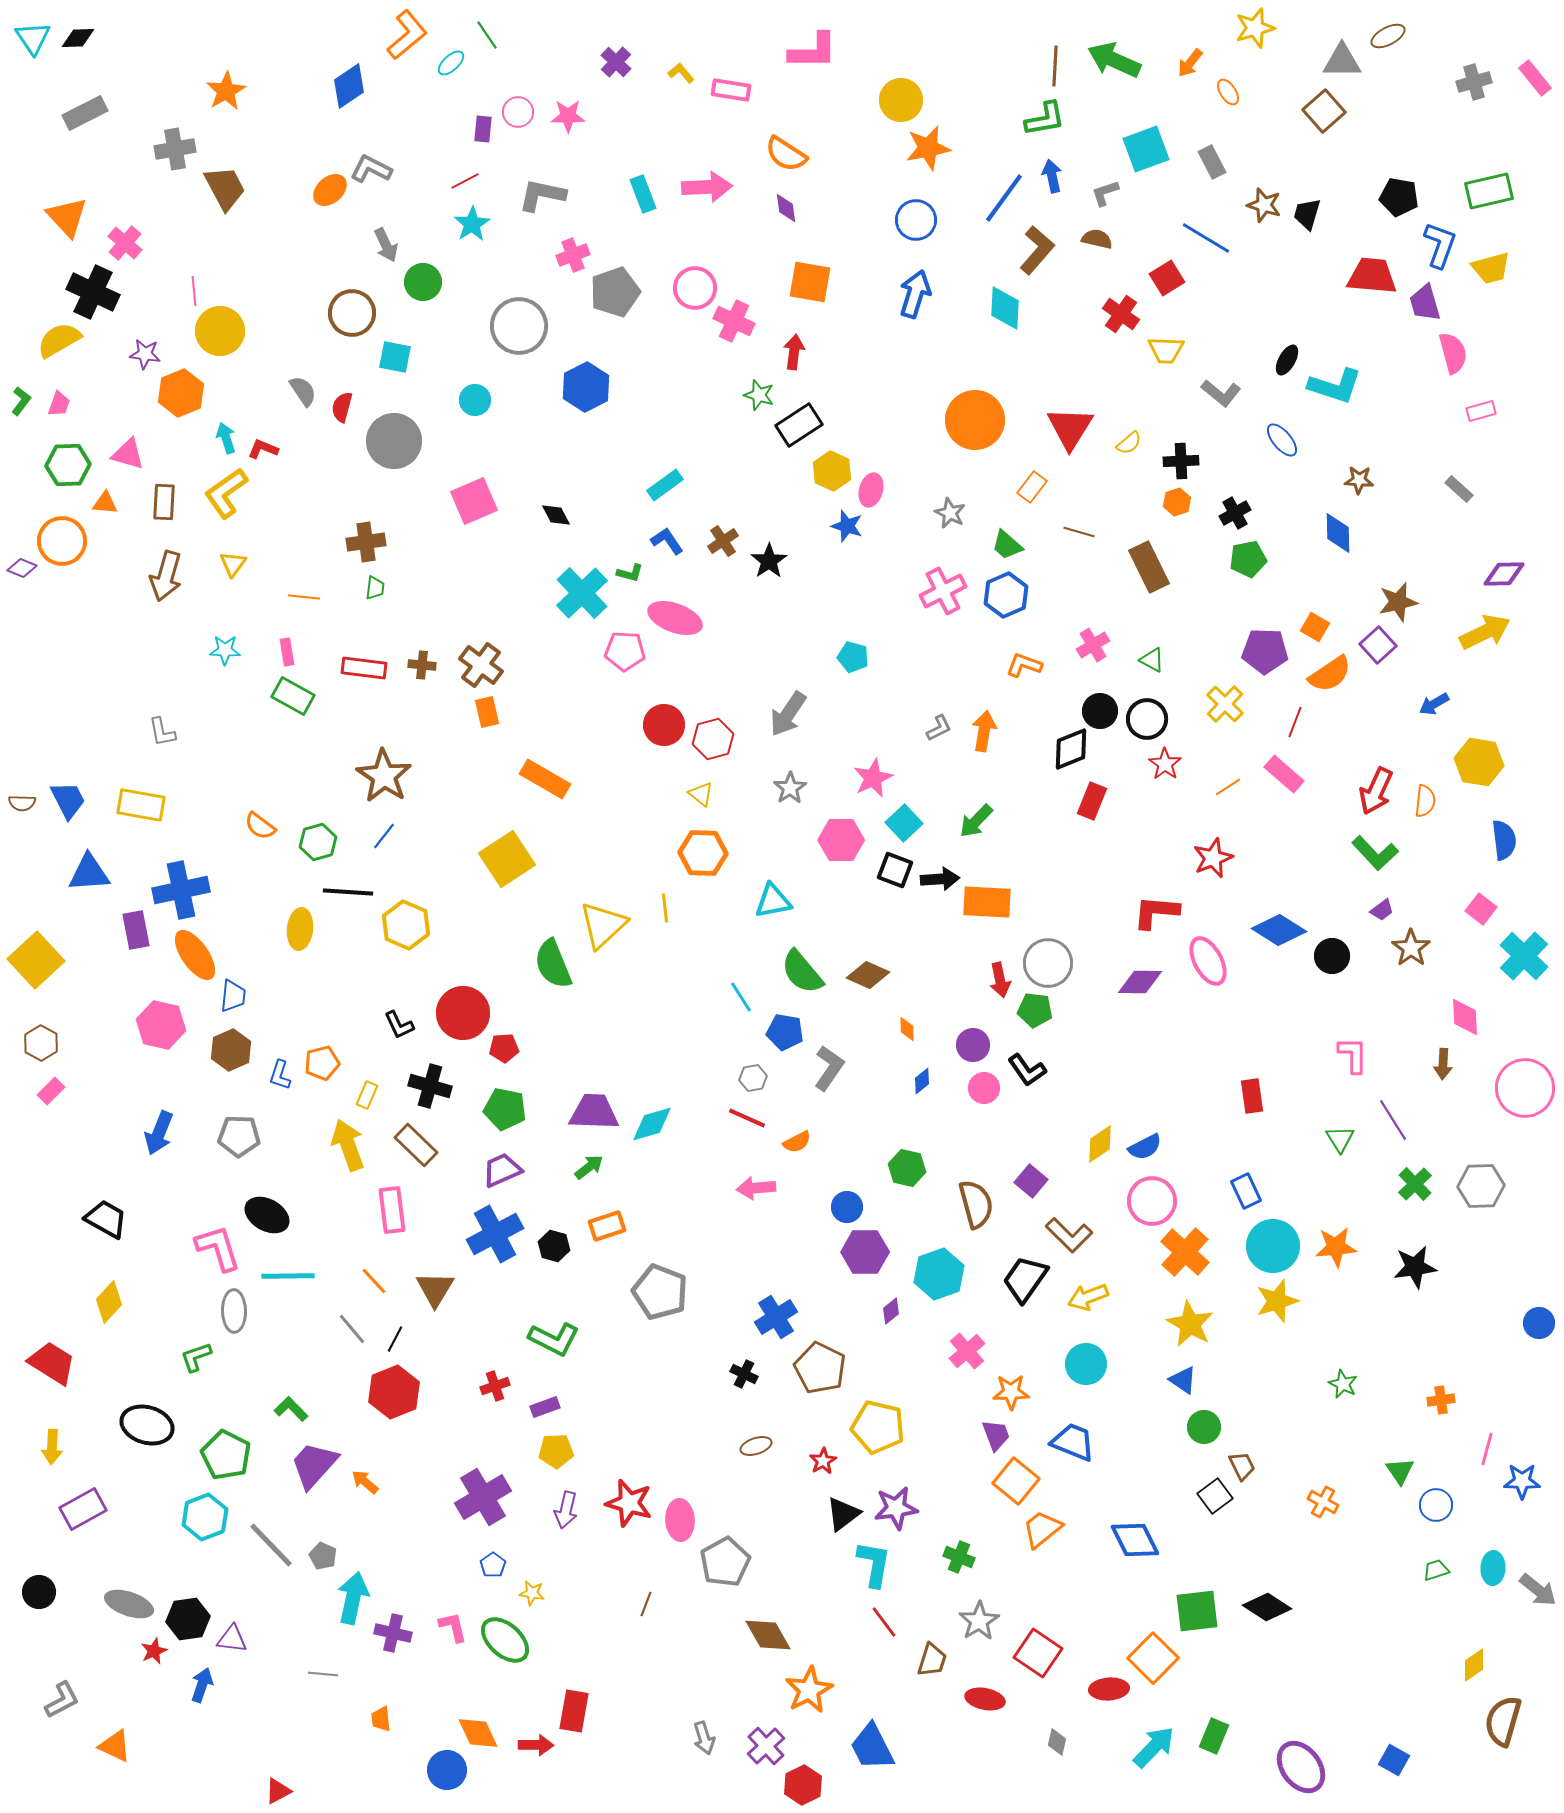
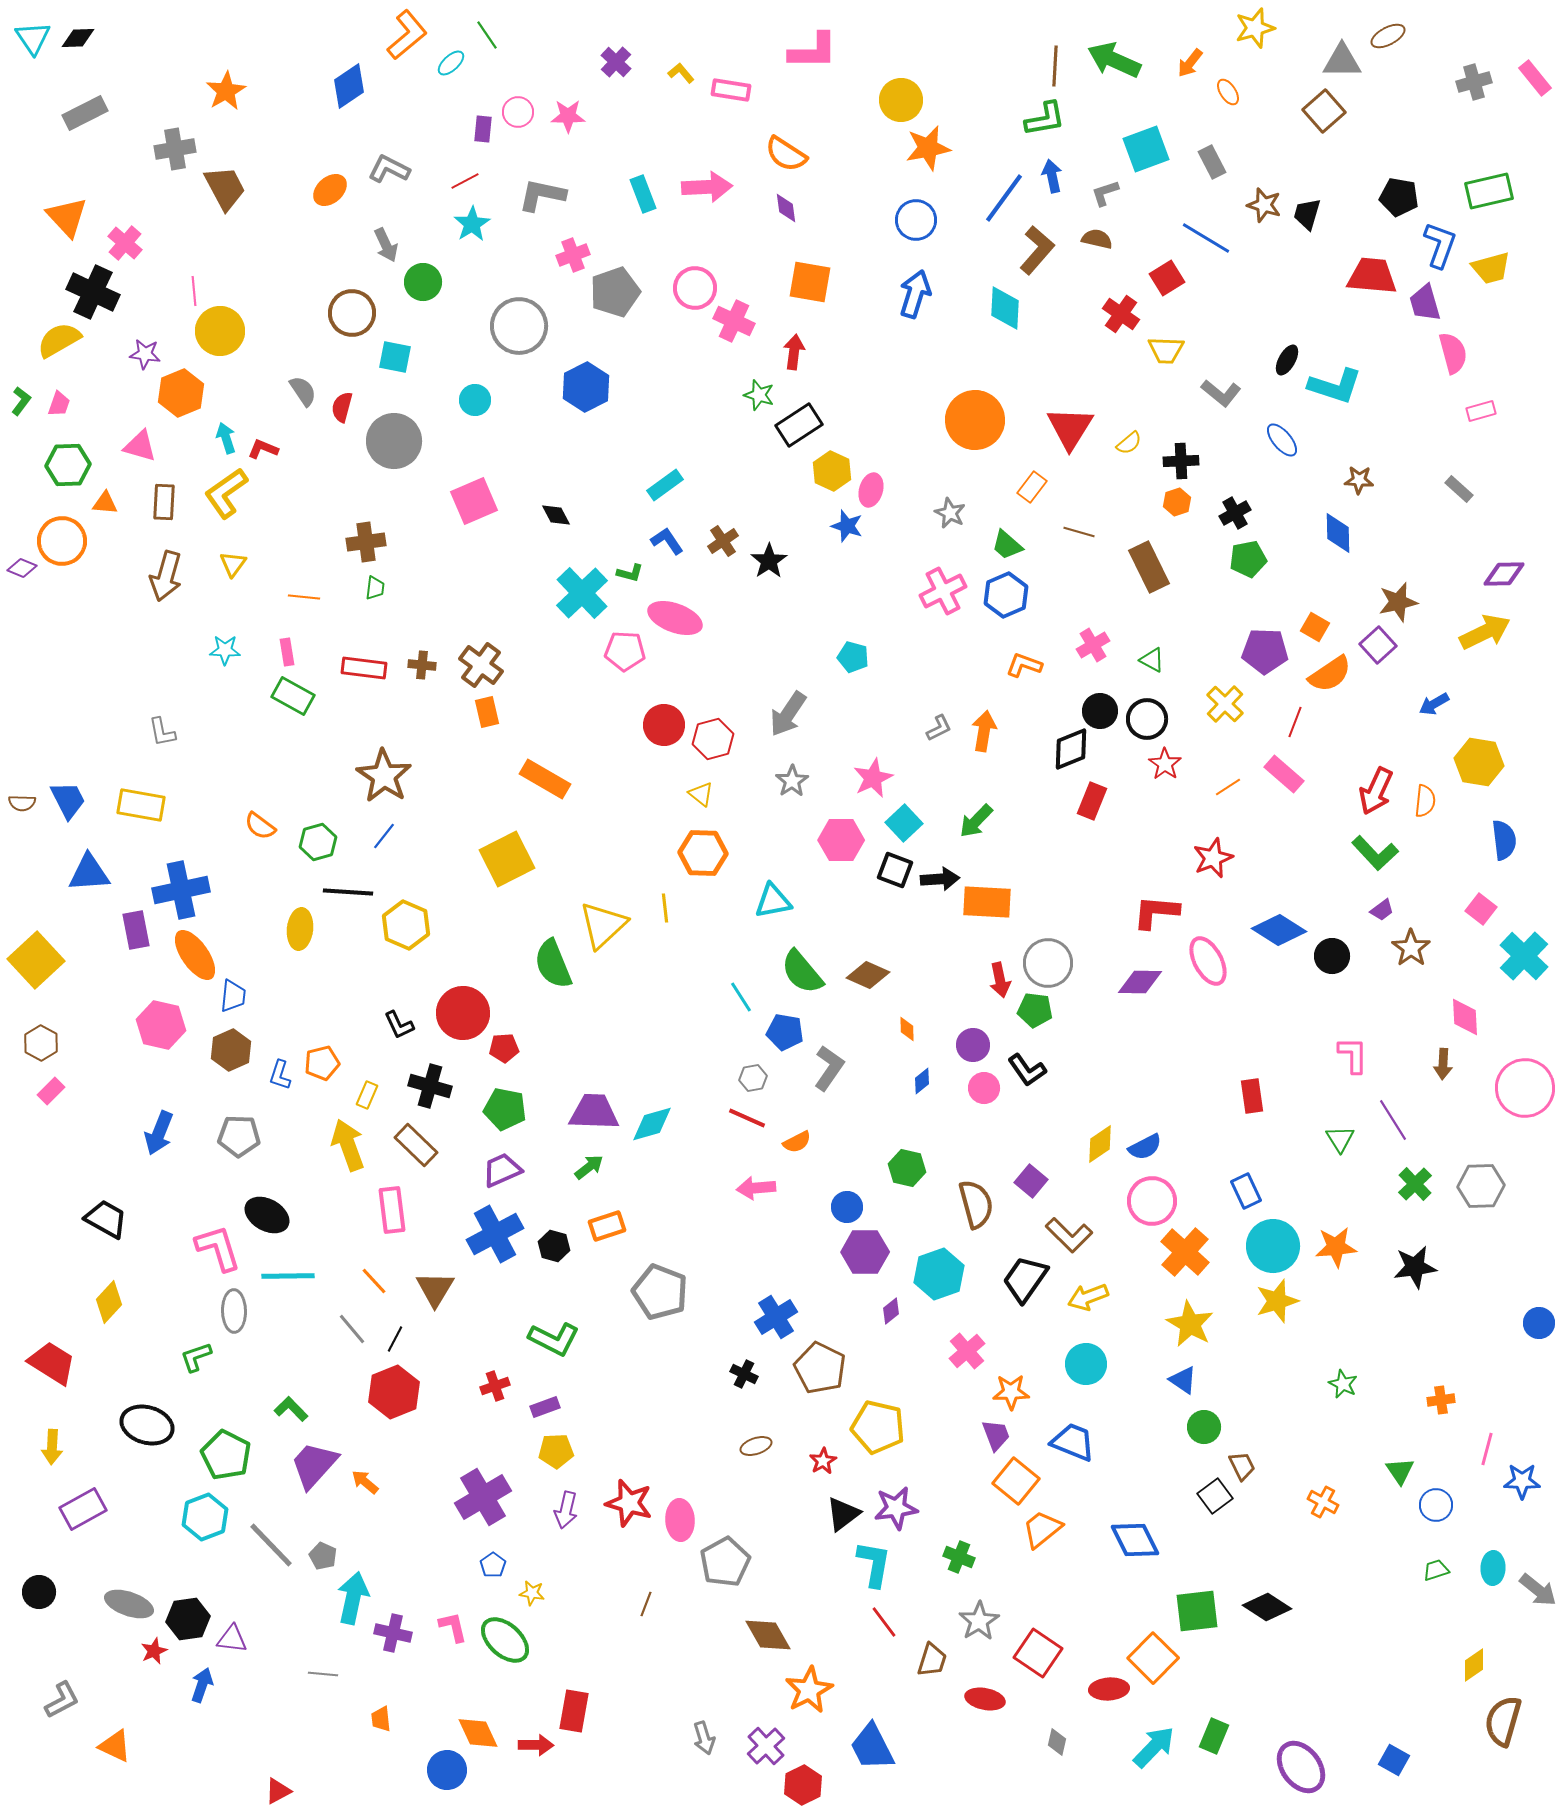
gray L-shape at (371, 169): moved 18 px right
pink triangle at (128, 454): moved 12 px right, 8 px up
gray star at (790, 788): moved 2 px right, 7 px up
yellow square at (507, 859): rotated 6 degrees clockwise
